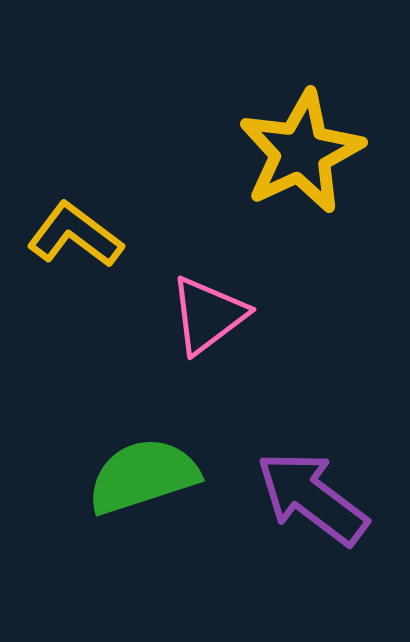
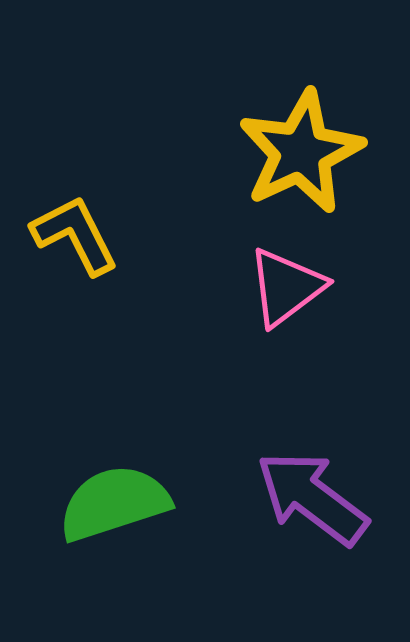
yellow L-shape: rotated 26 degrees clockwise
pink triangle: moved 78 px right, 28 px up
green semicircle: moved 29 px left, 27 px down
